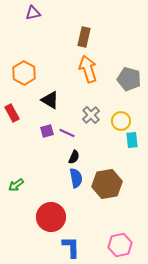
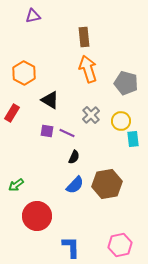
purple triangle: moved 3 px down
brown rectangle: rotated 18 degrees counterclockwise
gray pentagon: moved 3 px left, 4 px down
red rectangle: rotated 60 degrees clockwise
purple square: rotated 24 degrees clockwise
cyan rectangle: moved 1 px right, 1 px up
blue semicircle: moved 1 px left, 7 px down; rotated 54 degrees clockwise
red circle: moved 14 px left, 1 px up
